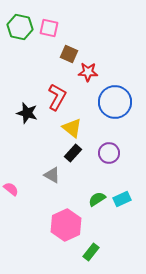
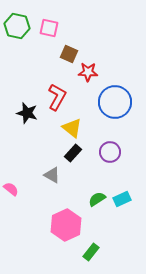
green hexagon: moved 3 px left, 1 px up
purple circle: moved 1 px right, 1 px up
